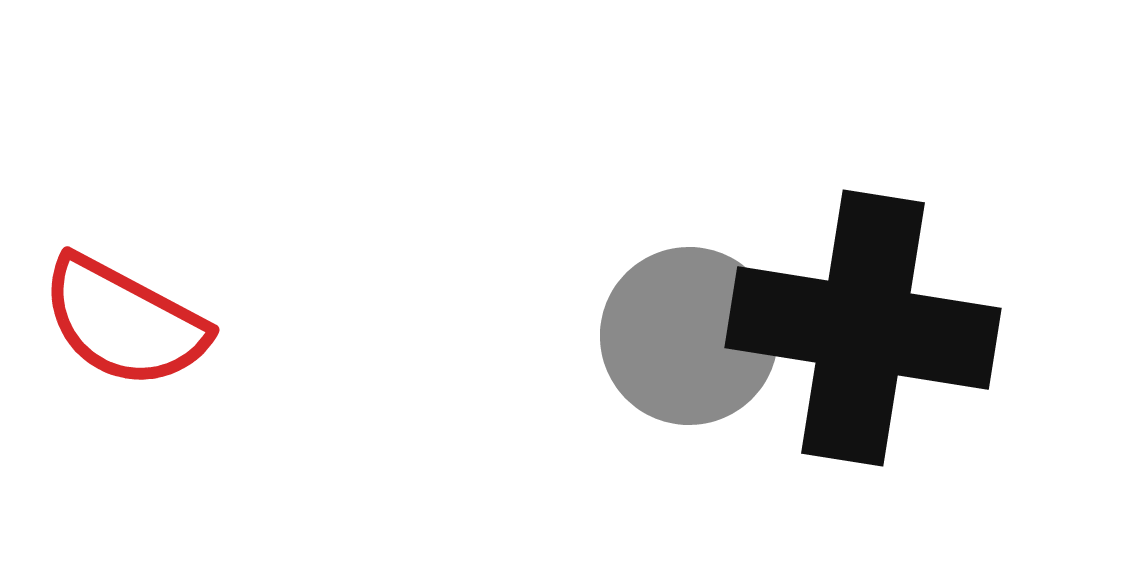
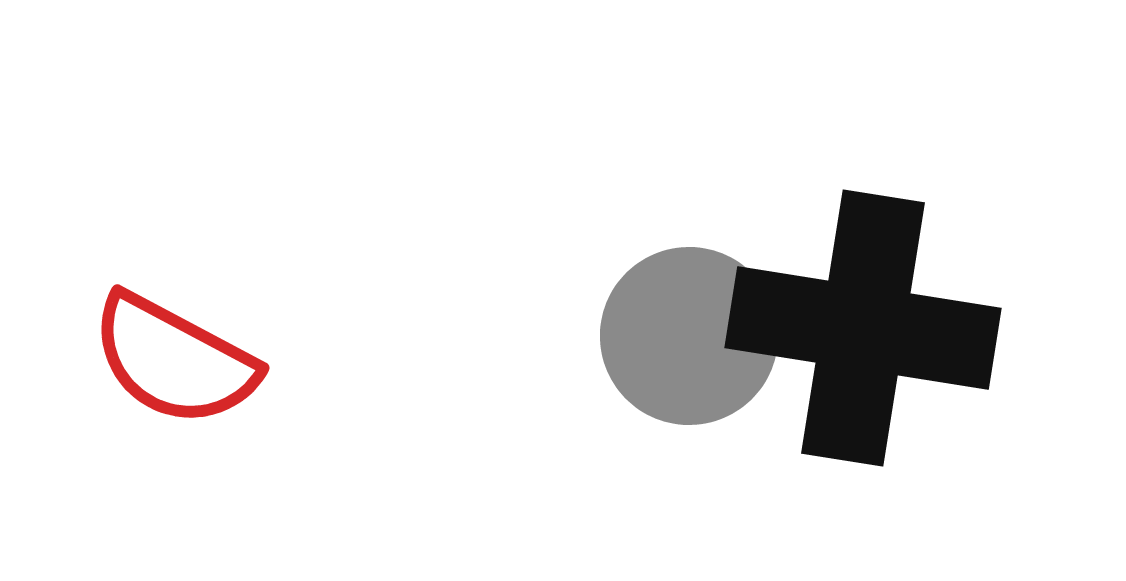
red semicircle: moved 50 px right, 38 px down
